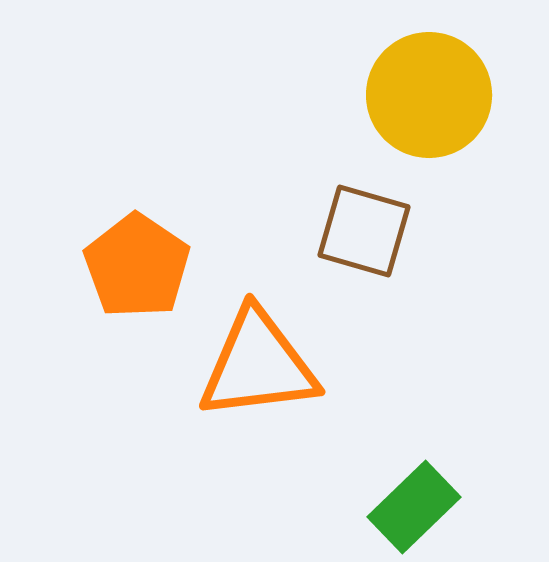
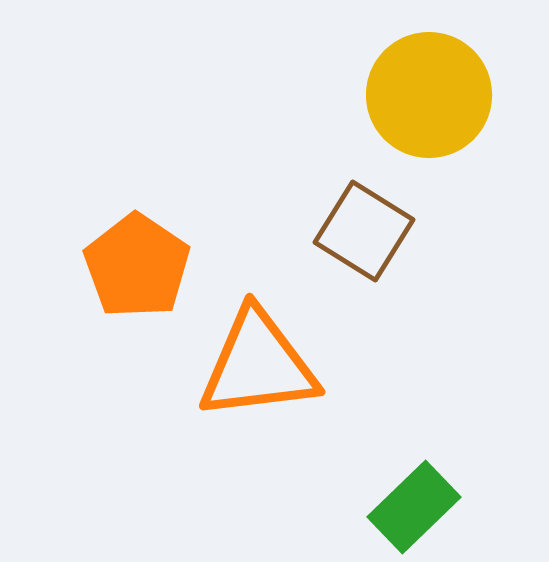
brown square: rotated 16 degrees clockwise
